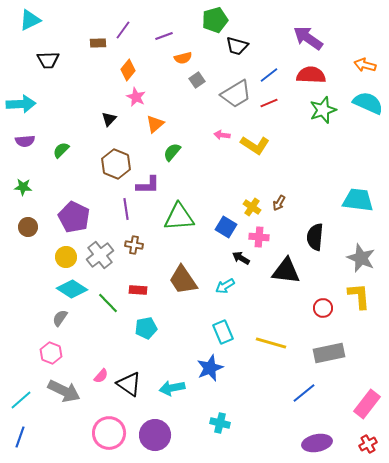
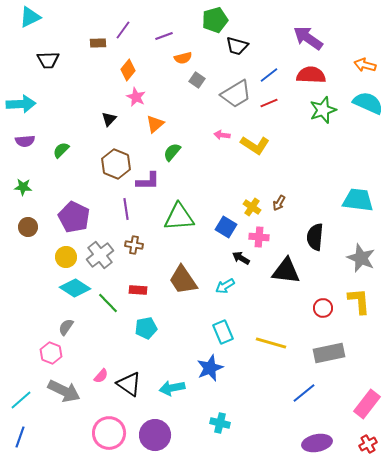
cyan triangle at (30, 20): moved 3 px up
gray square at (197, 80): rotated 21 degrees counterclockwise
purple L-shape at (148, 185): moved 4 px up
cyan diamond at (72, 289): moved 3 px right, 1 px up
yellow L-shape at (359, 296): moved 5 px down
gray semicircle at (60, 318): moved 6 px right, 9 px down
